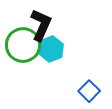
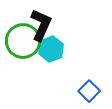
green circle: moved 4 px up
